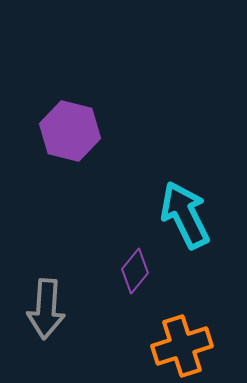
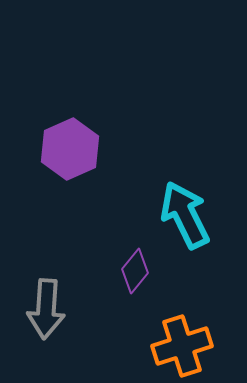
purple hexagon: moved 18 px down; rotated 22 degrees clockwise
